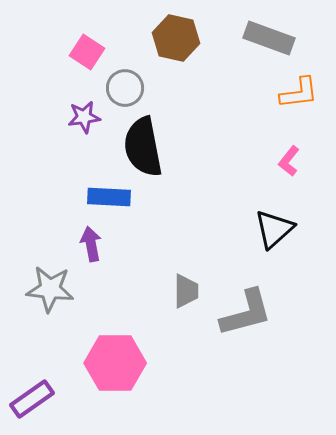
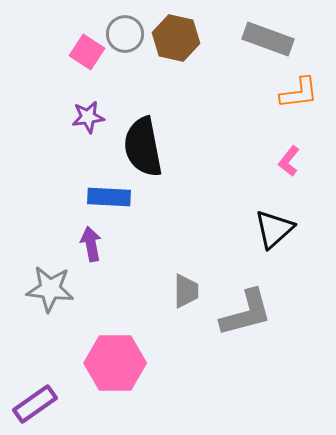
gray rectangle: moved 1 px left, 1 px down
gray circle: moved 54 px up
purple star: moved 4 px right
purple rectangle: moved 3 px right, 5 px down
